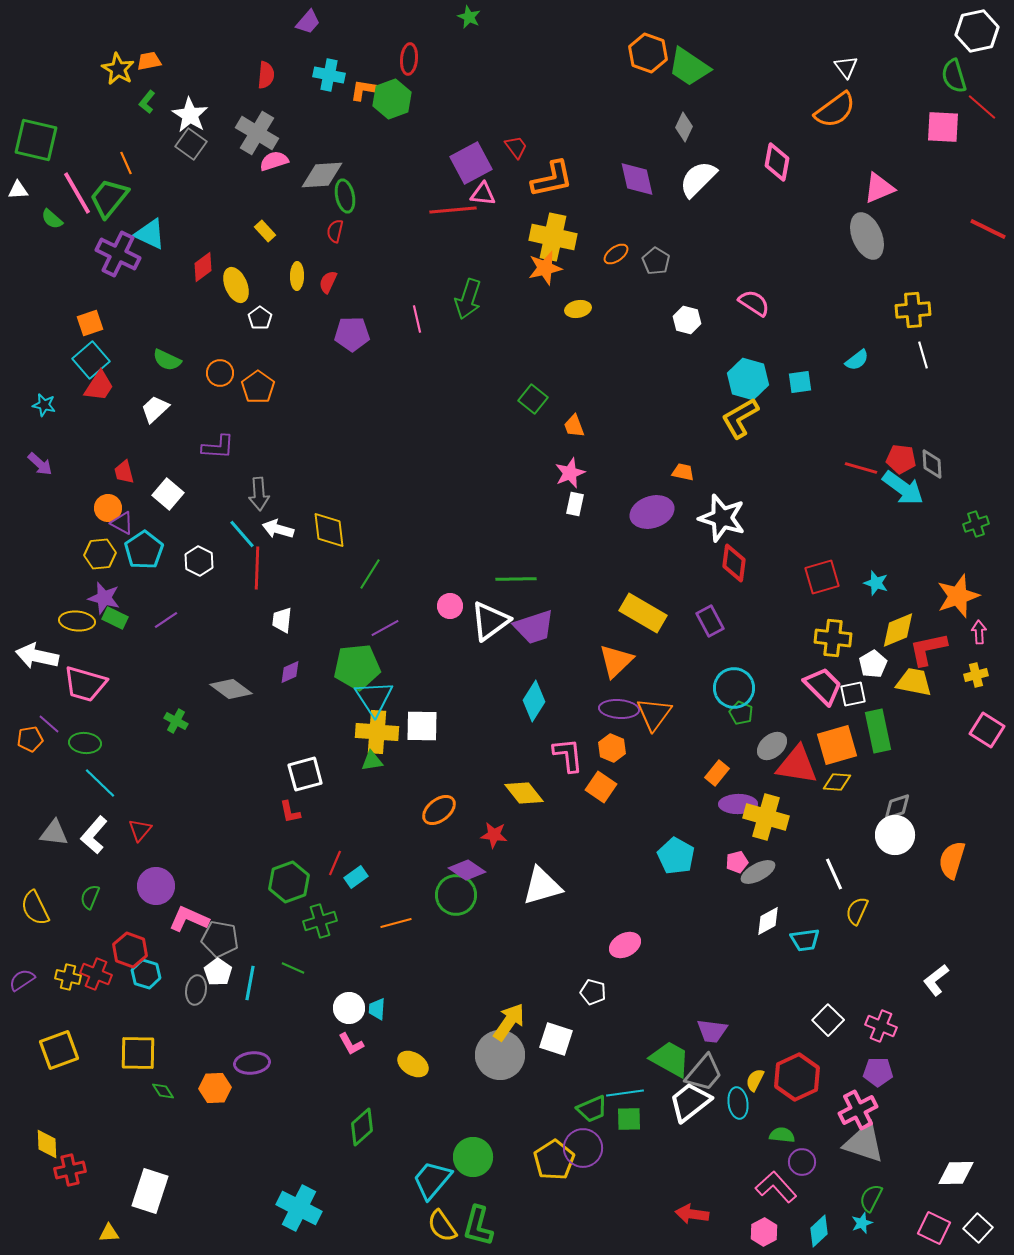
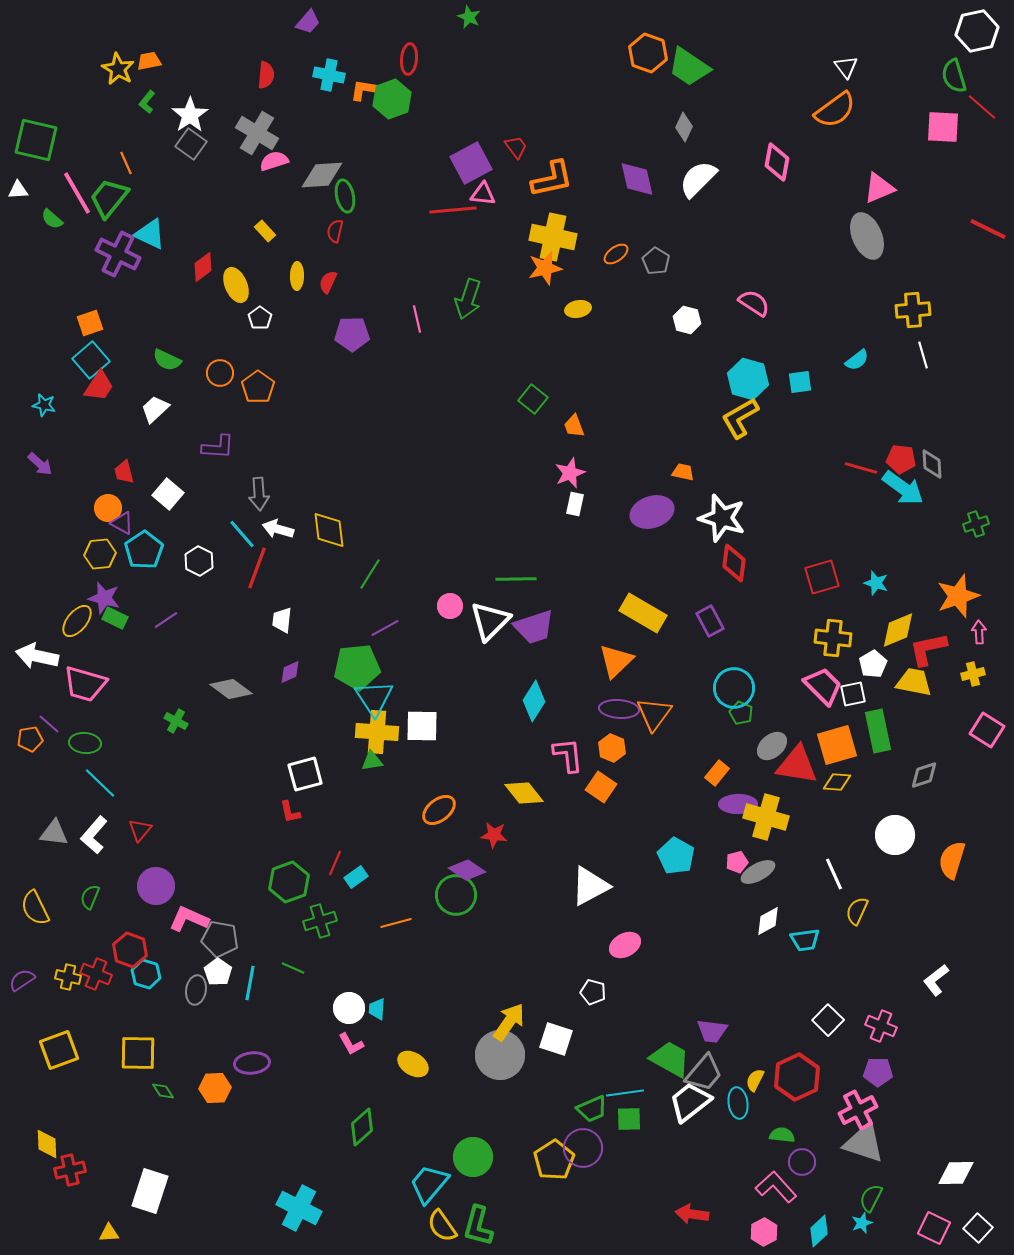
white star at (190, 115): rotated 6 degrees clockwise
red line at (257, 568): rotated 18 degrees clockwise
yellow ellipse at (77, 621): rotated 56 degrees counterclockwise
white triangle at (490, 621): rotated 9 degrees counterclockwise
yellow cross at (976, 675): moved 3 px left, 1 px up
gray diamond at (897, 807): moved 27 px right, 32 px up
white triangle at (542, 886): moved 48 px right; rotated 12 degrees counterclockwise
cyan trapezoid at (432, 1180): moved 3 px left, 4 px down
